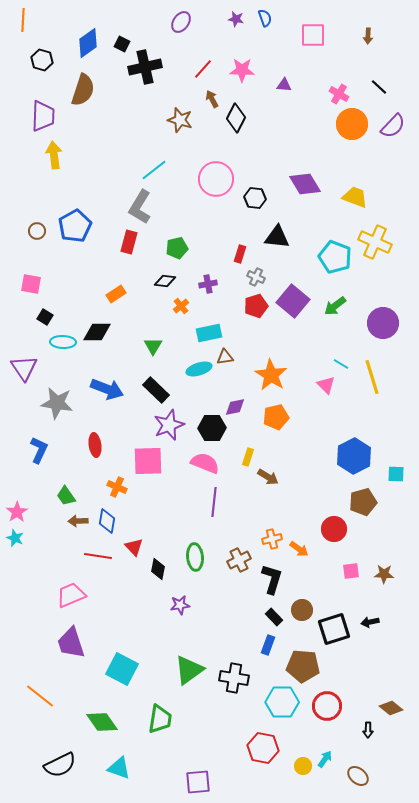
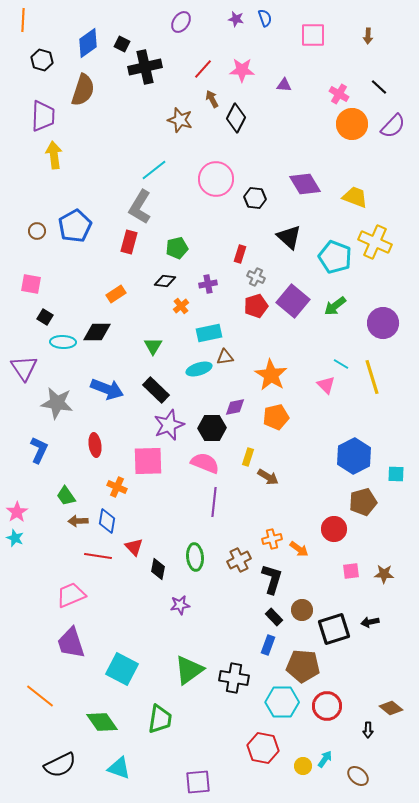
black triangle at (277, 237): moved 12 px right; rotated 36 degrees clockwise
